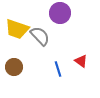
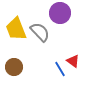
yellow trapezoid: moved 1 px left; rotated 50 degrees clockwise
gray semicircle: moved 4 px up
red triangle: moved 8 px left
blue line: moved 2 px right; rotated 14 degrees counterclockwise
